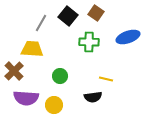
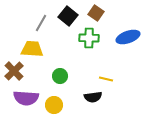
green cross: moved 4 px up
